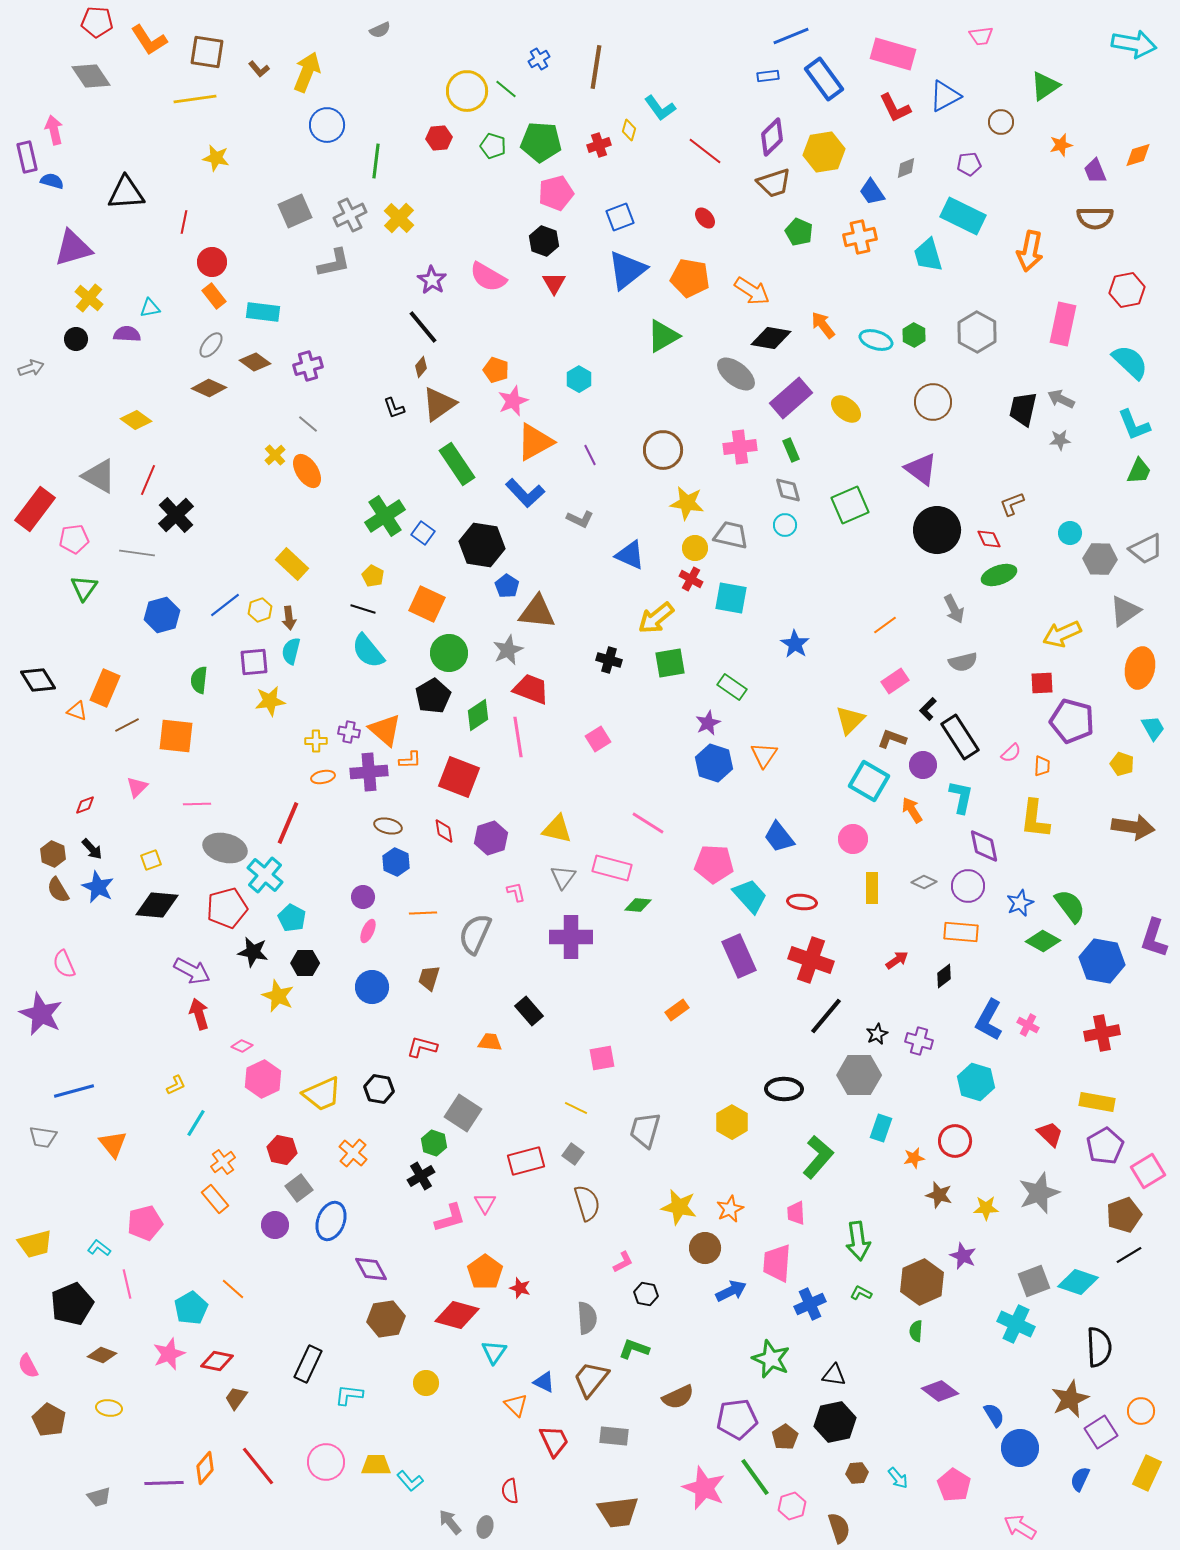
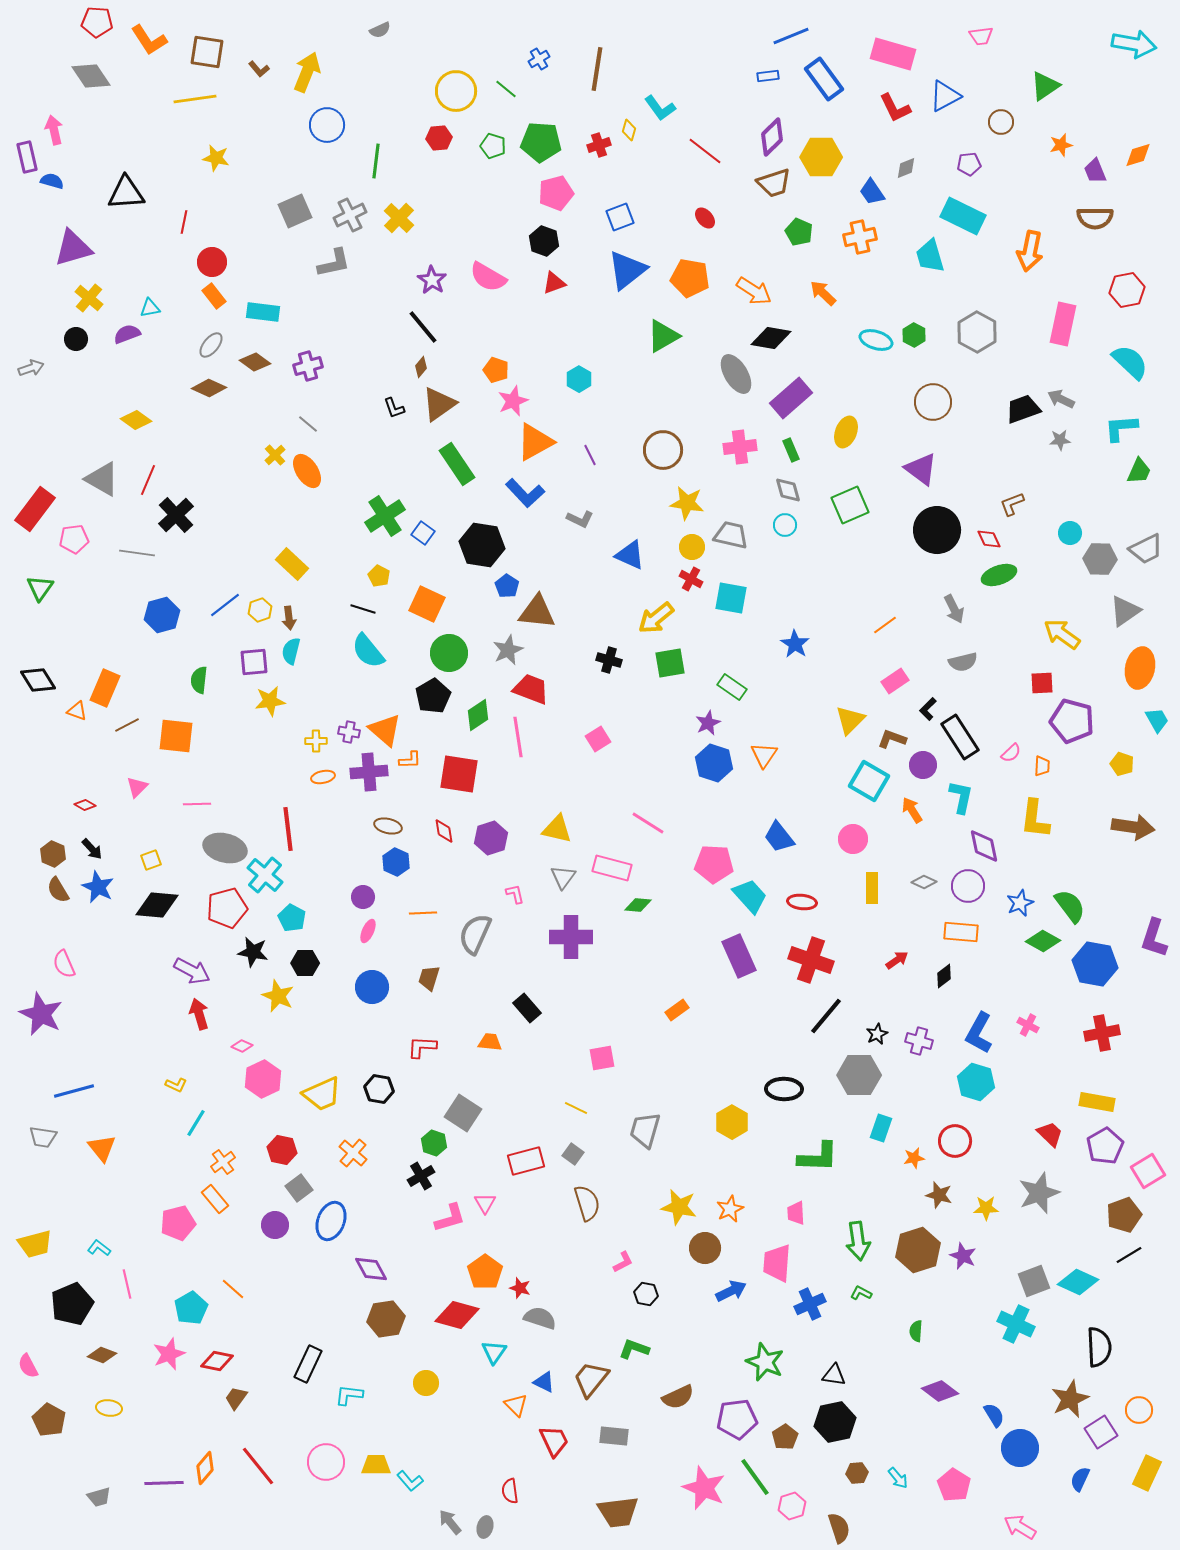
brown line at (596, 67): moved 1 px right, 2 px down
yellow circle at (467, 91): moved 11 px left
yellow hexagon at (824, 152): moved 3 px left, 5 px down; rotated 9 degrees clockwise
cyan trapezoid at (928, 255): moved 2 px right, 1 px down
red triangle at (554, 283): rotated 40 degrees clockwise
orange arrow at (752, 291): moved 2 px right
orange arrow at (823, 325): moved 32 px up; rotated 8 degrees counterclockwise
purple semicircle at (127, 334): rotated 24 degrees counterclockwise
gray ellipse at (736, 374): rotated 21 degrees clockwise
yellow ellipse at (846, 409): moved 23 px down; rotated 72 degrees clockwise
black trapezoid at (1023, 409): rotated 57 degrees clockwise
cyan L-shape at (1134, 425): moved 13 px left, 3 px down; rotated 108 degrees clockwise
gray triangle at (99, 476): moved 3 px right, 3 px down
yellow circle at (695, 548): moved 3 px left, 1 px up
yellow pentagon at (373, 576): moved 6 px right
green triangle at (84, 588): moved 44 px left
yellow arrow at (1062, 634): rotated 60 degrees clockwise
cyan trapezoid at (1153, 728): moved 4 px right, 8 px up
red square at (459, 777): moved 3 px up; rotated 12 degrees counterclockwise
red diamond at (85, 805): rotated 50 degrees clockwise
red line at (288, 823): moved 6 px down; rotated 30 degrees counterclockwise
pink L-shape at (516, 892): moved 1 px left, 2 px down
blue hexagon at (1102, 961): moved 7 px left, 3 px down
black rectangle at (529, 1011): moved 2 px left, 3 px up
blue L-shape at (989, 1020): moved 10 px left, 13 px down
red L-shape at (422, 1047): rotated 12 degrees counterclockwise
yellow L-shape at (176, 1085): rotated 50 degrees clockwise
orange triangle at (113, 1144): moved 11 px left, 4 px down
green L-shape at (818, 1157): rotated 51 degrees clockwise
pink pentagon at (145, 1223): moved 33 px right
brown hexagon at (922, 1282): moved 4 px left, 32 px up; rotated 6 degrees clockwise
cyan diamond at (1078, 1282): rotated 6 degrees clockwise
gray semicircle at (587, 1318): moved 47 px left; rotated 68 degrees counterclockwise
green star at (771, 1359): moved 6 px left, 3 px down
orange circle at (1141, 1411): moved 2 px left, 1 px up
